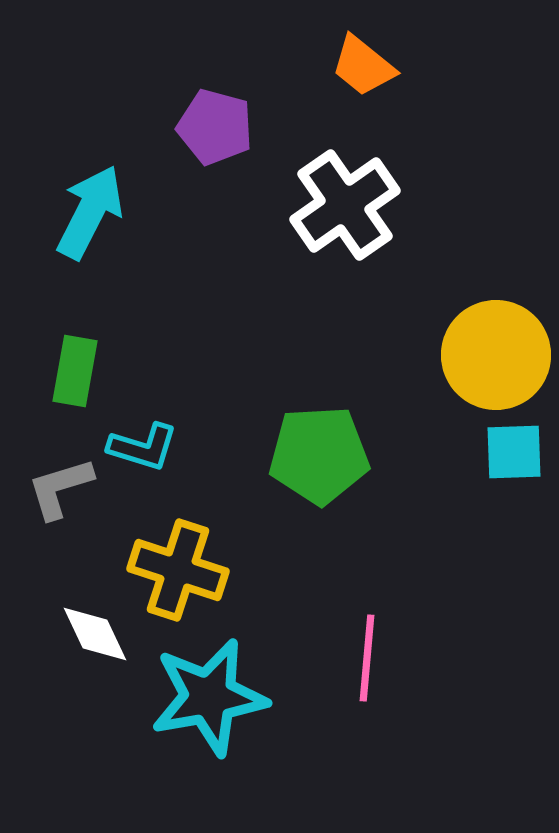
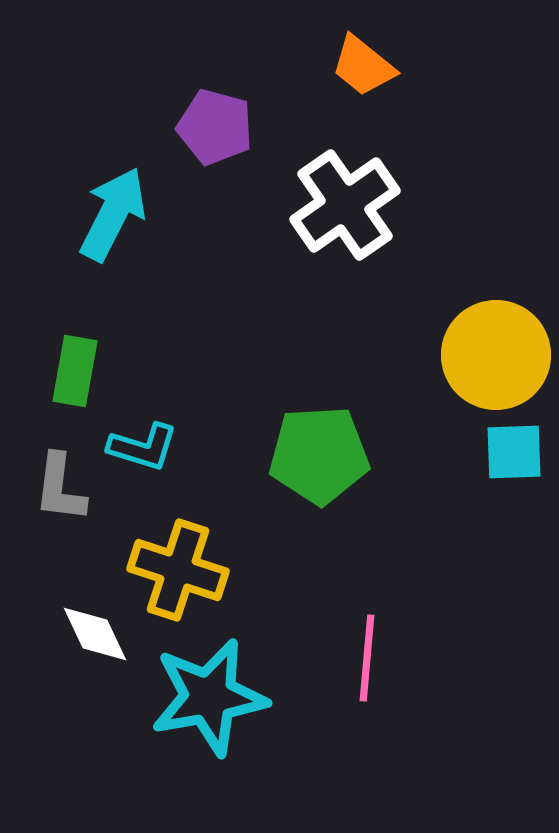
cyan arrow: moved 23 px right, 2 px down
gray L-shape: rotated 66 degrees counterclockwise
